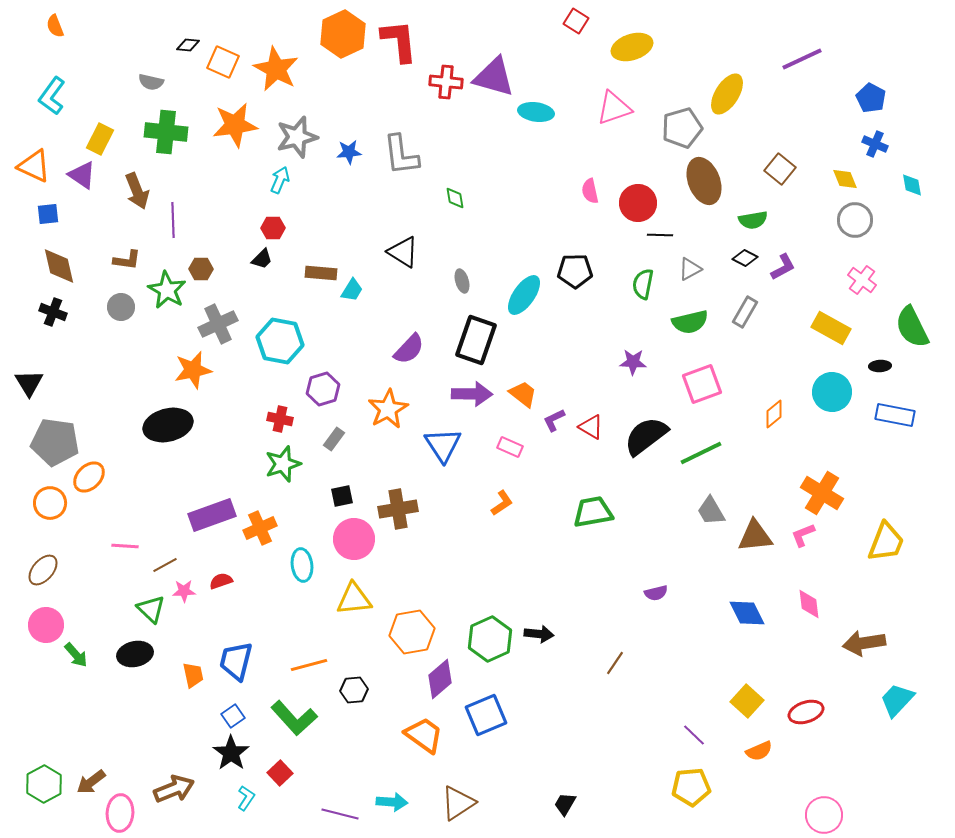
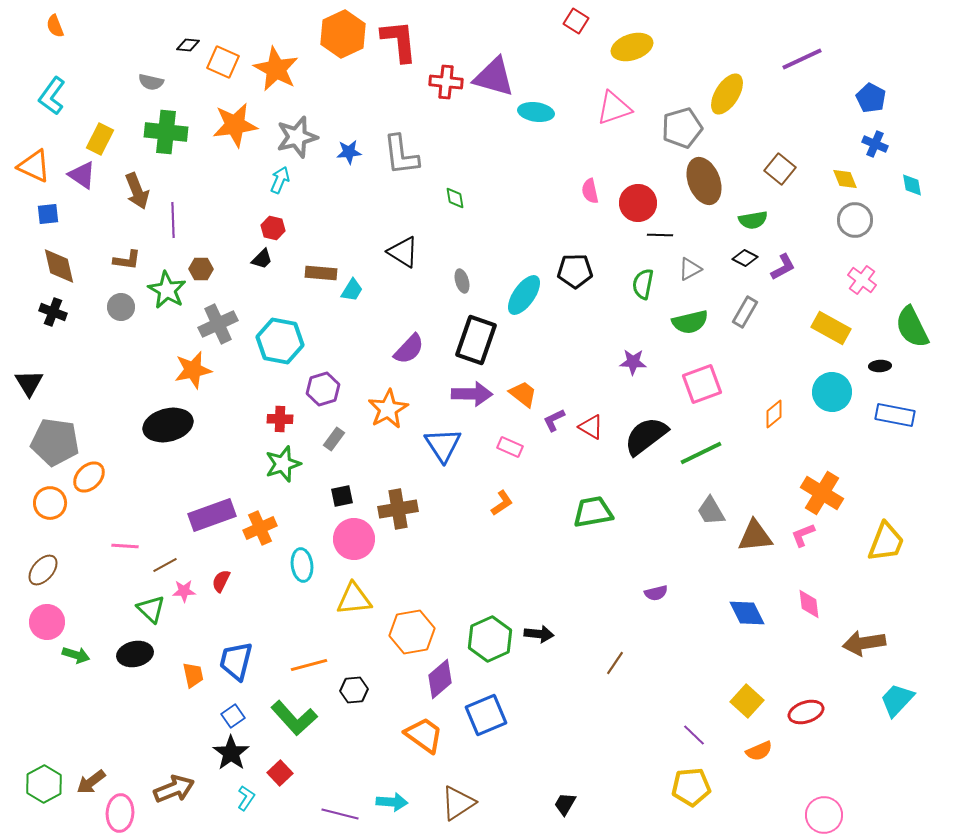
red hexagon at (273, 228): rotated 15 degrees clockwise
red cross at (280, 419): rotated 10 degrees counterclockwise
red semicircle at (221, 581): rotated 45 degrees counterclockwise
pink circle at (46, 625): moved 1 px right, 3 px up
green arrow at (76, 655): rotated 32 degrees counterclockwise
